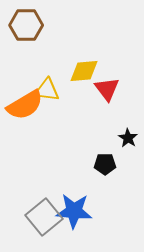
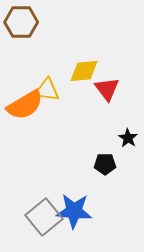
brown hexagon: moved 5 px left, 3 px up
